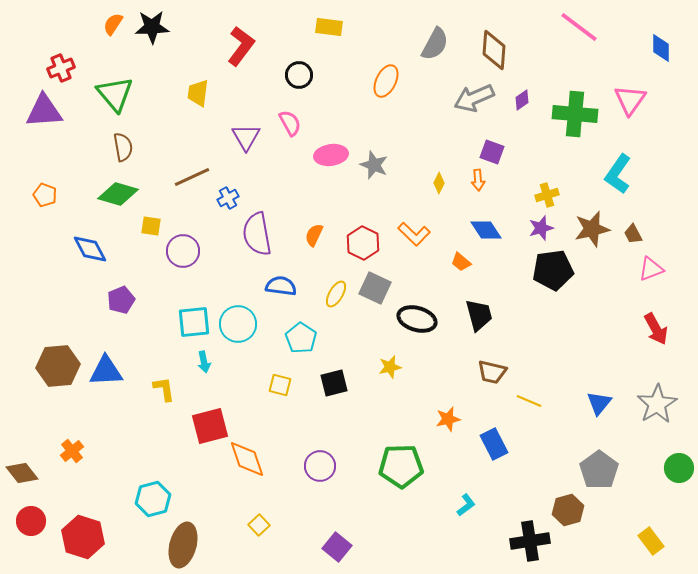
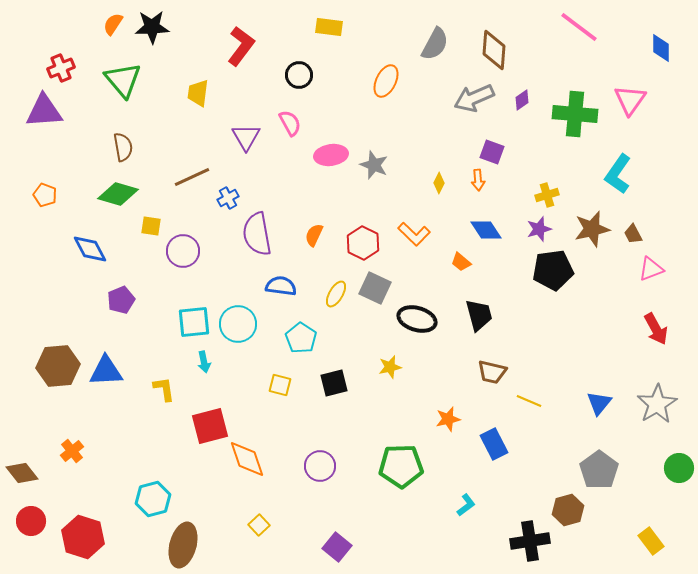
green triangle at (115, 94): moved 8 px right, 14 px up
purple star at (541, 228): moved 2 px left, 1 px down
